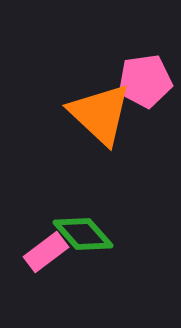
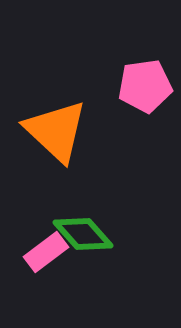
pink pentagon: moved 5 px down
orange triangle: moved 44 px left, 17 px down
